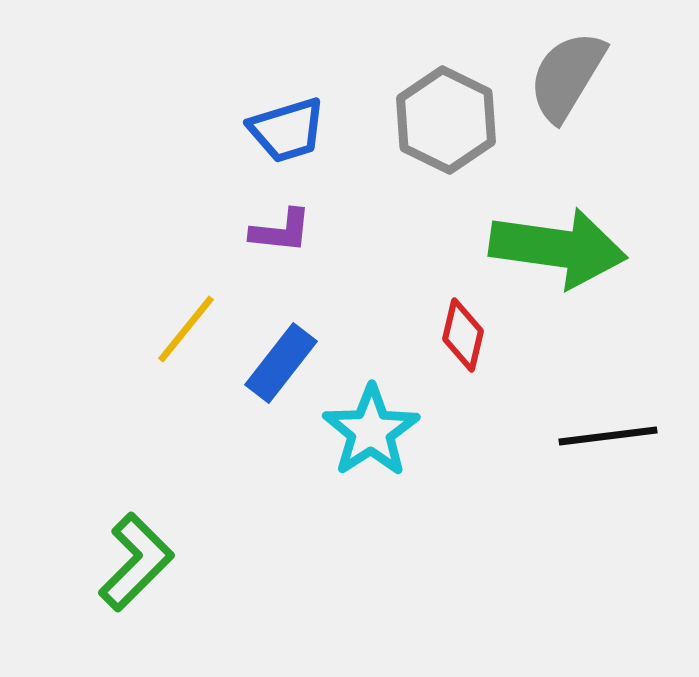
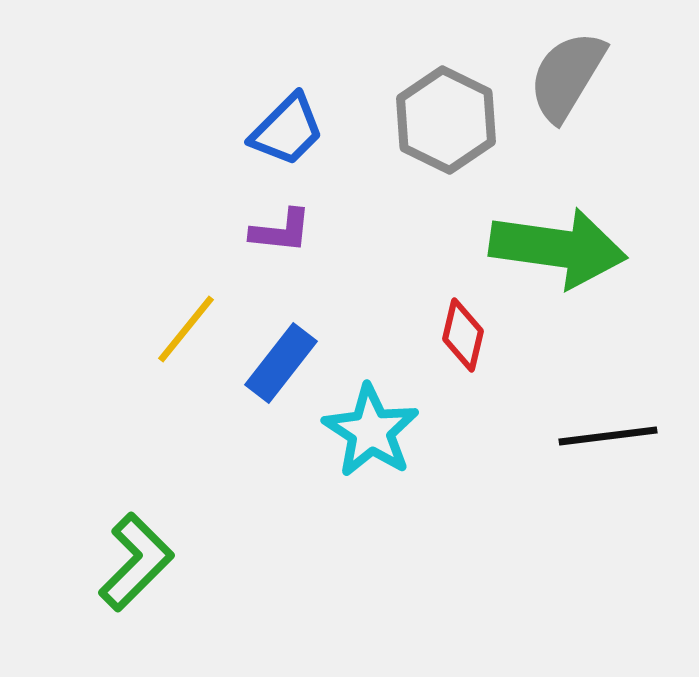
blue trapezoid: rotated 28 degrees counterclockwise
cyan star: rotated 6 degrees counterclockwise
